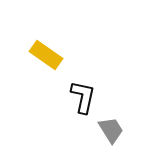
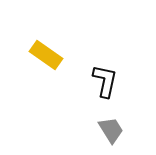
black L-shape: moved 22 px right, 16 px up
